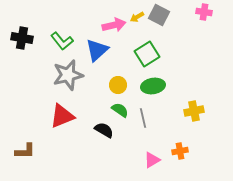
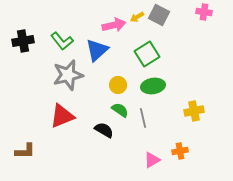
black cross: moved 1 px right, 3 px down; rotated 20 degrees counterclockwise
